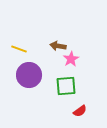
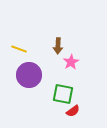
brown arrow: rotated 98 degrees counterclockwise
pink star: moved 3 px down
green square: moved 3 px left, 8 px down; rotated 15 degrees clockwise
red semicircle: moved 7 px left
